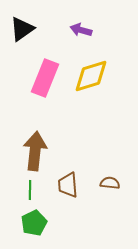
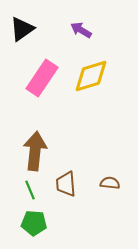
purple arrow: rotated 15 degrees clockwise
pink rectangle: moved 3 px left; rotated 12 degrees clockwise
brown trapezoid: moved 2 px left, 1 px up
green line: rotated 24 degrees counterclockwise
green pentagon: rotated 30 degrees clockwise
